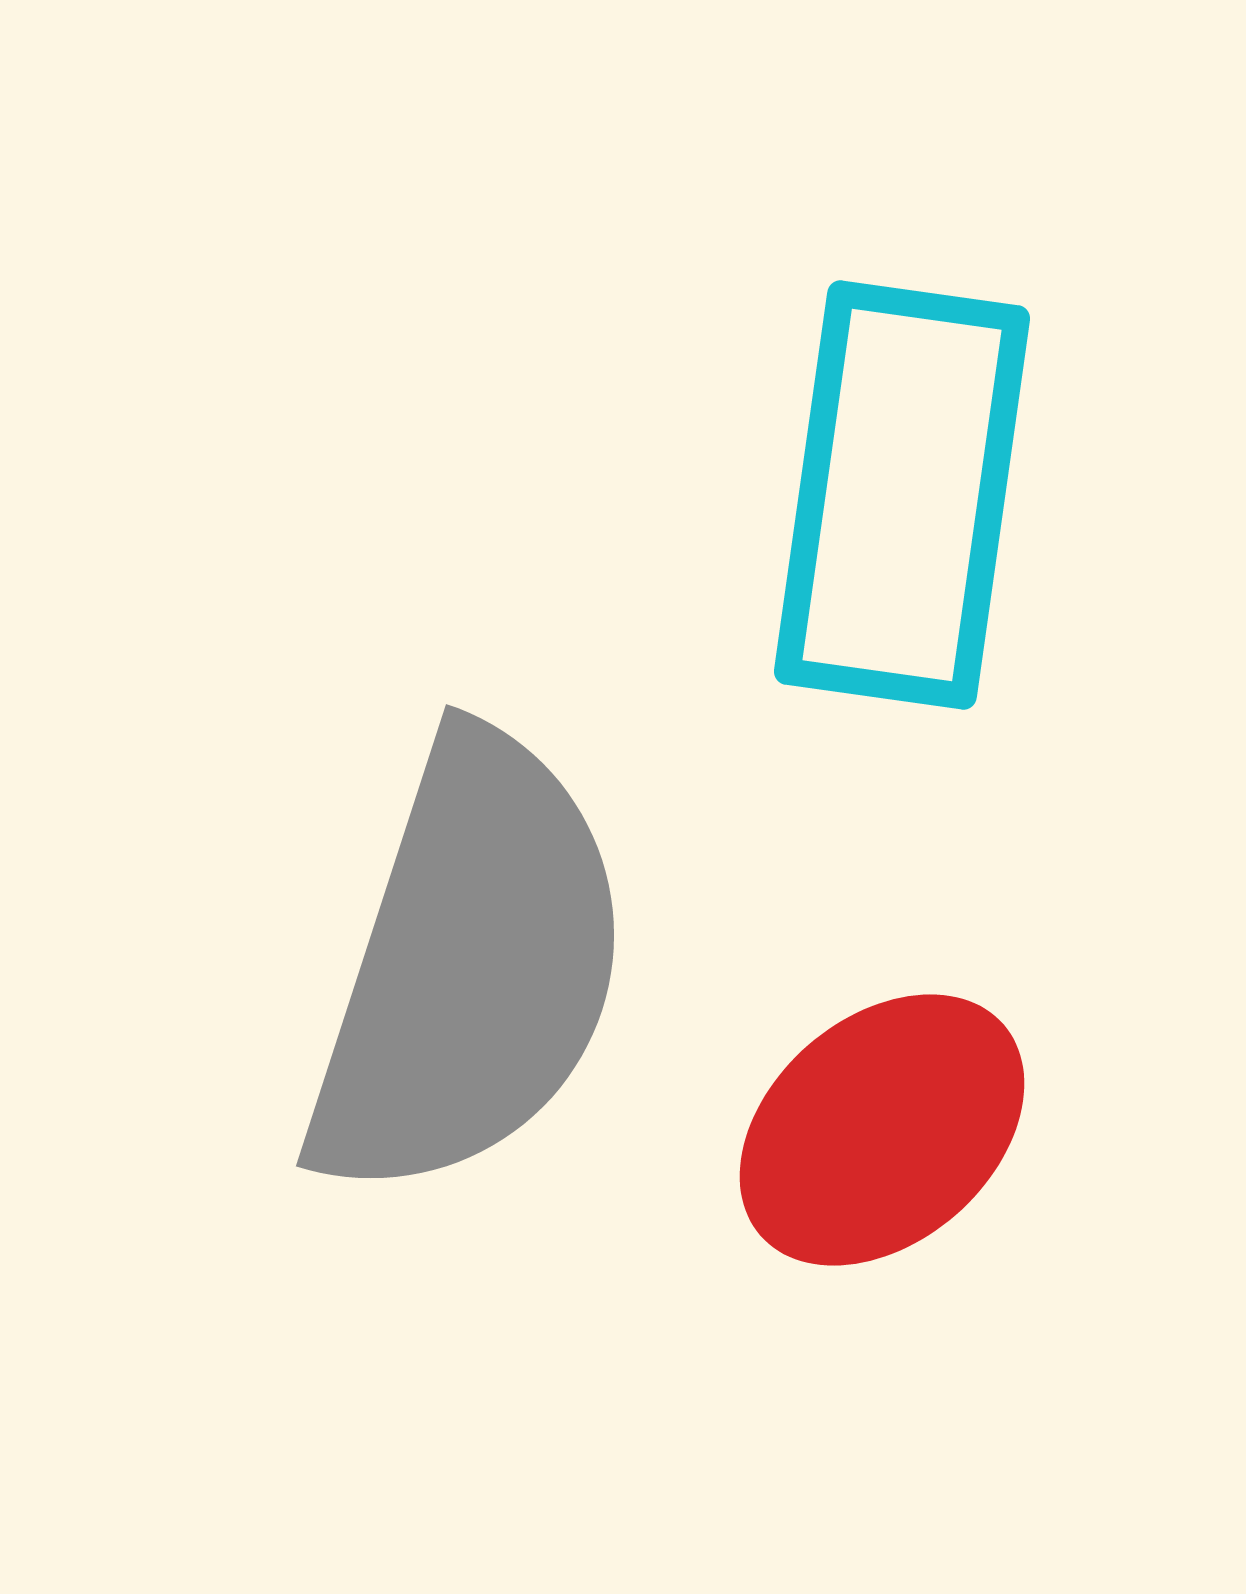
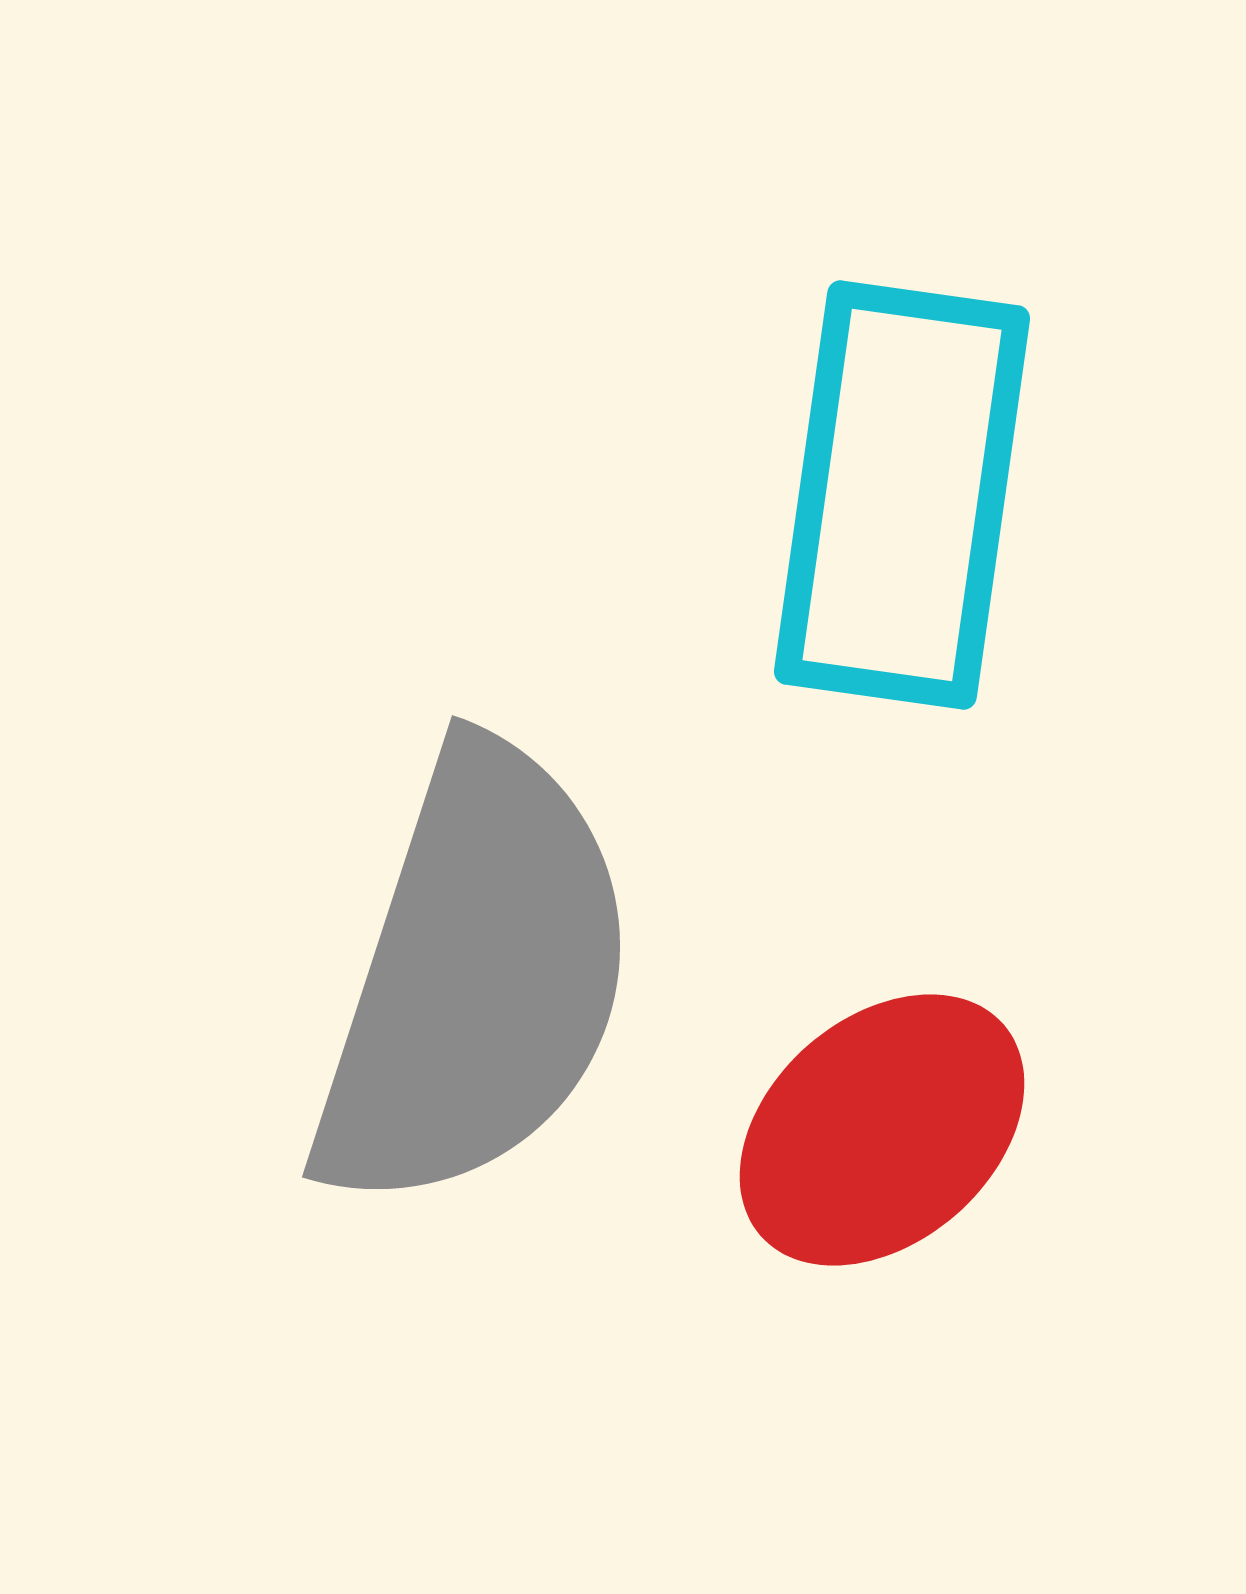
gray semicircle: moved 6 px right, 11 px down
